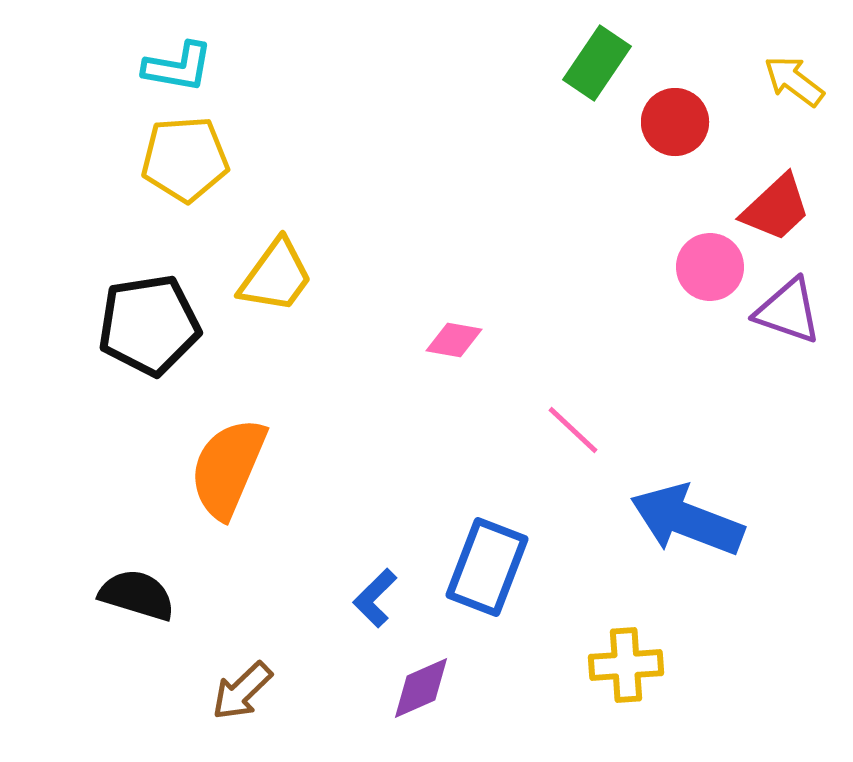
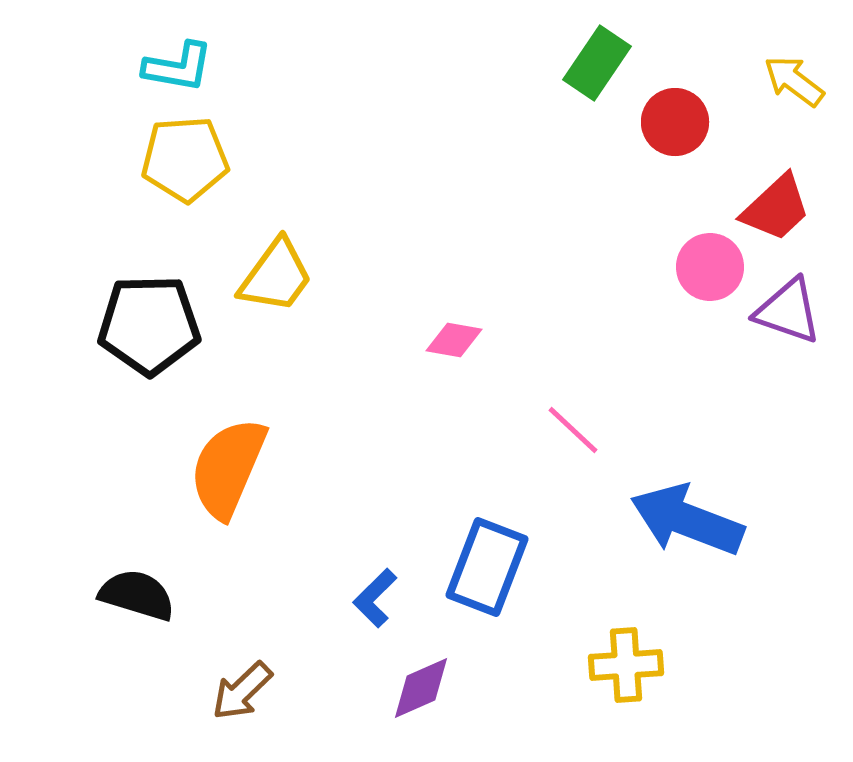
black pentagon: rotated 8 degrees clockwise
